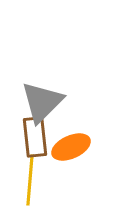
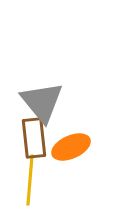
gray triangle: rotated 24 degrees counterclockwise
brown rectangle: moved 1 px left, 1 px down
